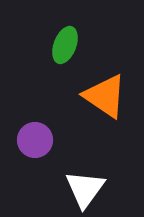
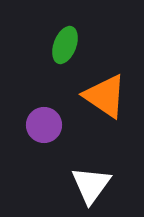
purple circle: moved 9 px right, 15 px up
white triangle: moved 6 px right, 4 px up
